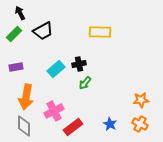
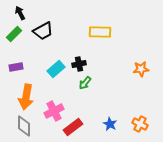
orange star: moved 31 px up
